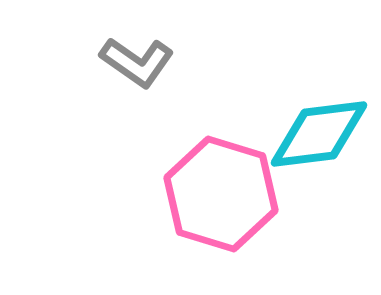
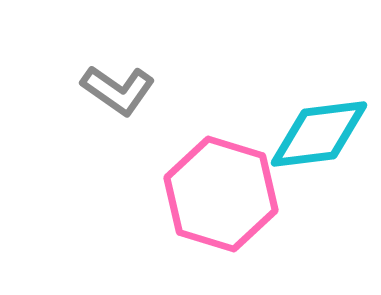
gray L-shape: moved 19 px left, 28 px down
